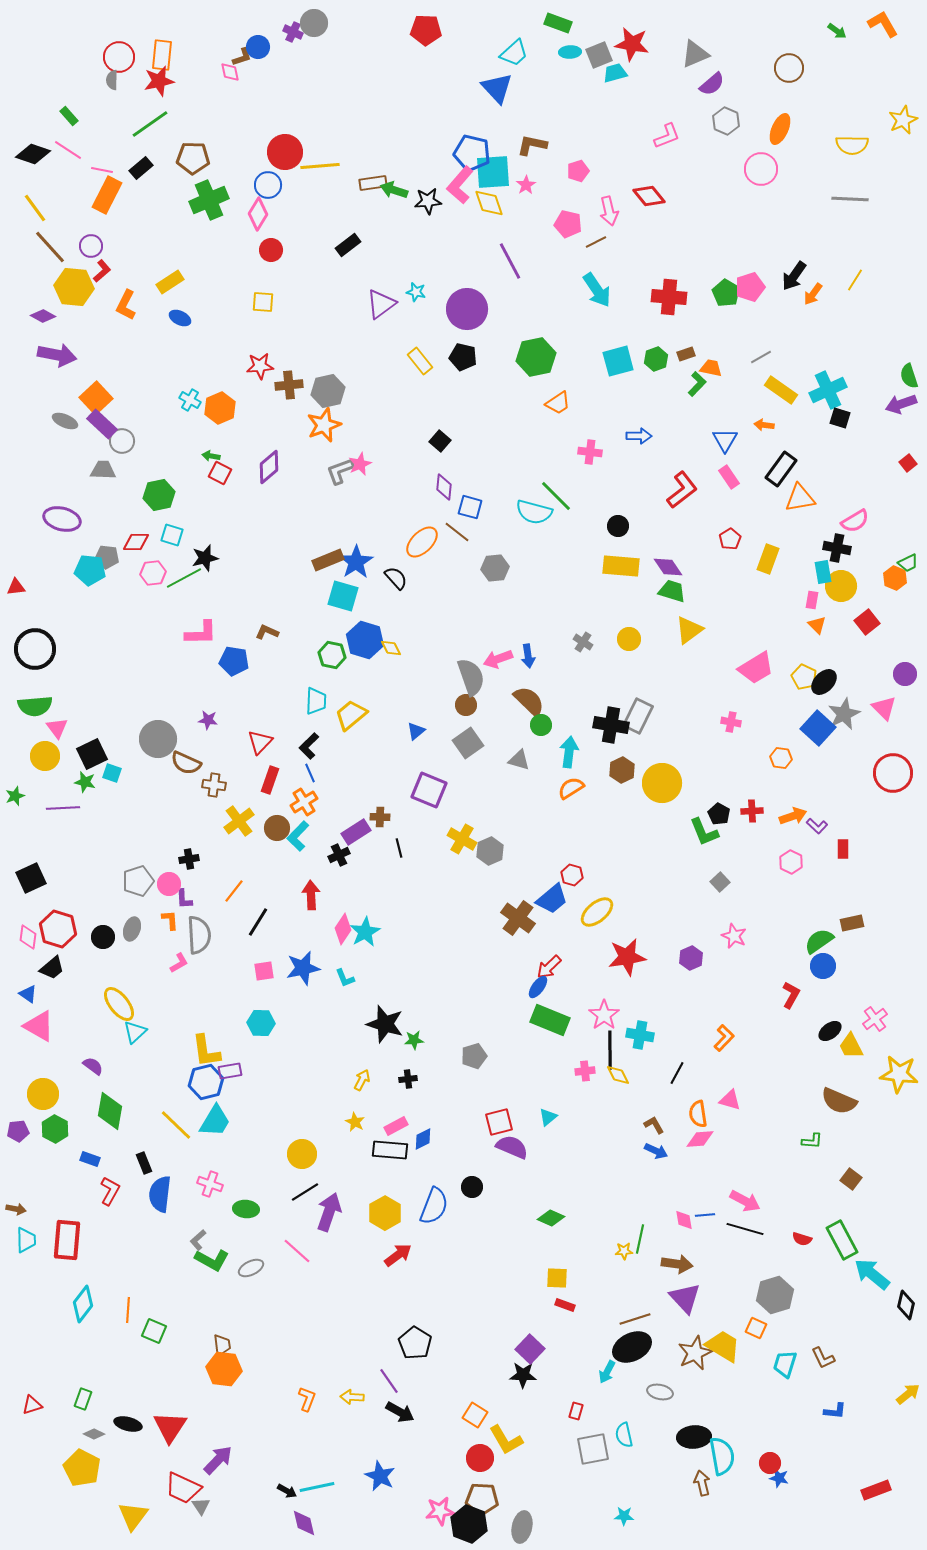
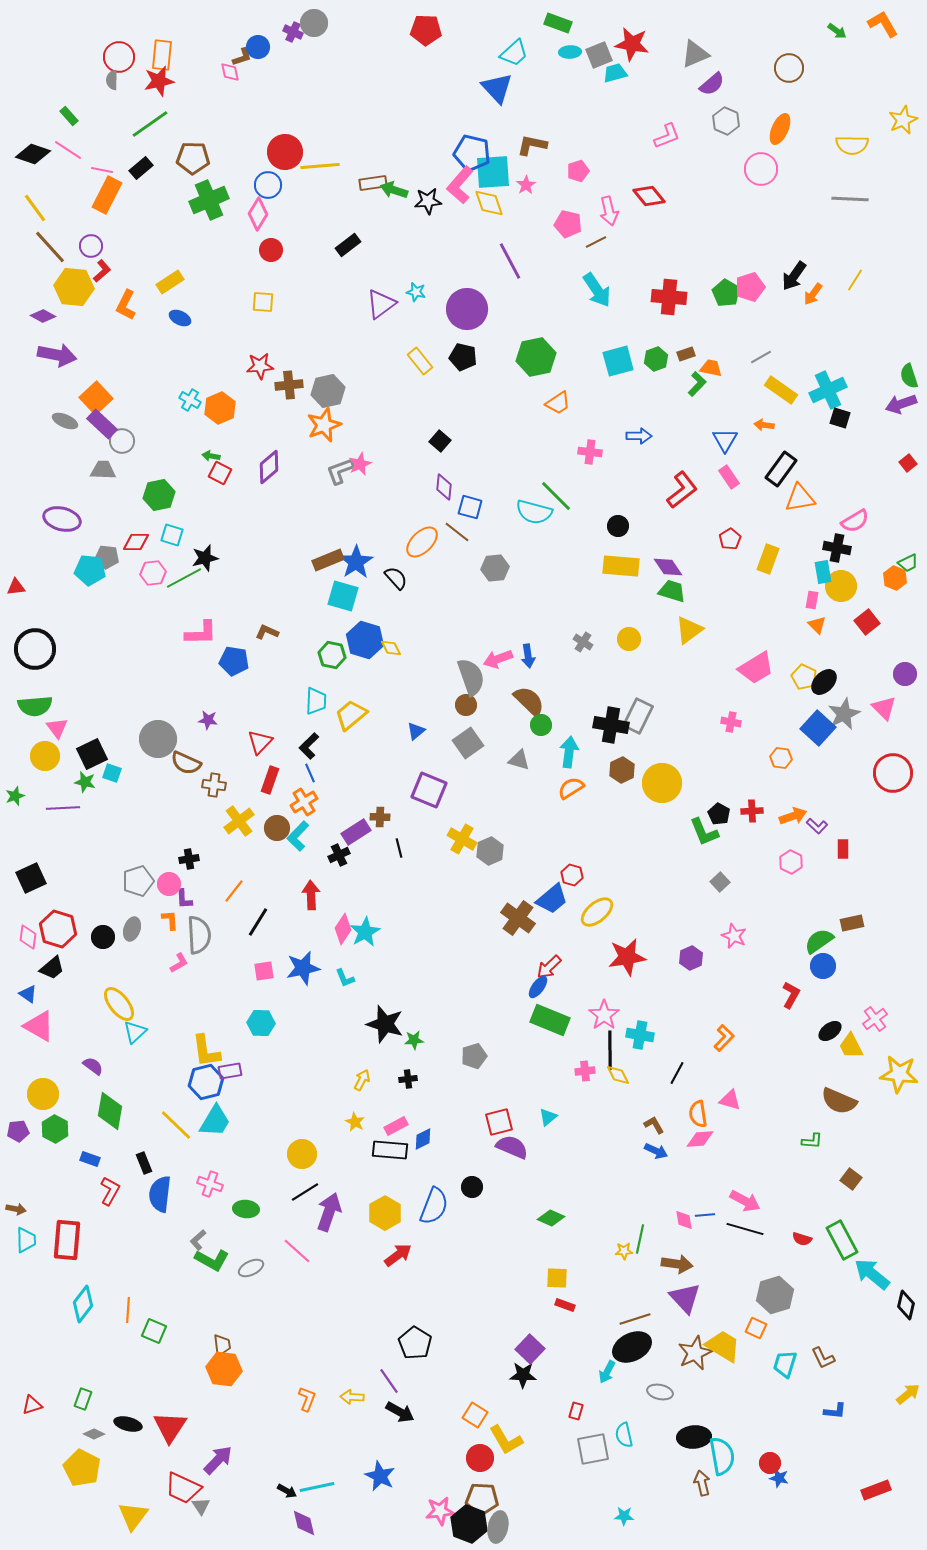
gray ellipse at (522, 1527): moved 24 px left
